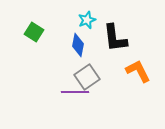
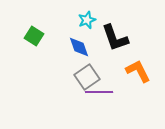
green square: moved 4 px down
black L-shape: rotated 12 degrees counterclockwise
blue diamond: moved 1 px right, 2 px down; rotated 30 degrees counterclockwise
purple line: moved 24 px right
